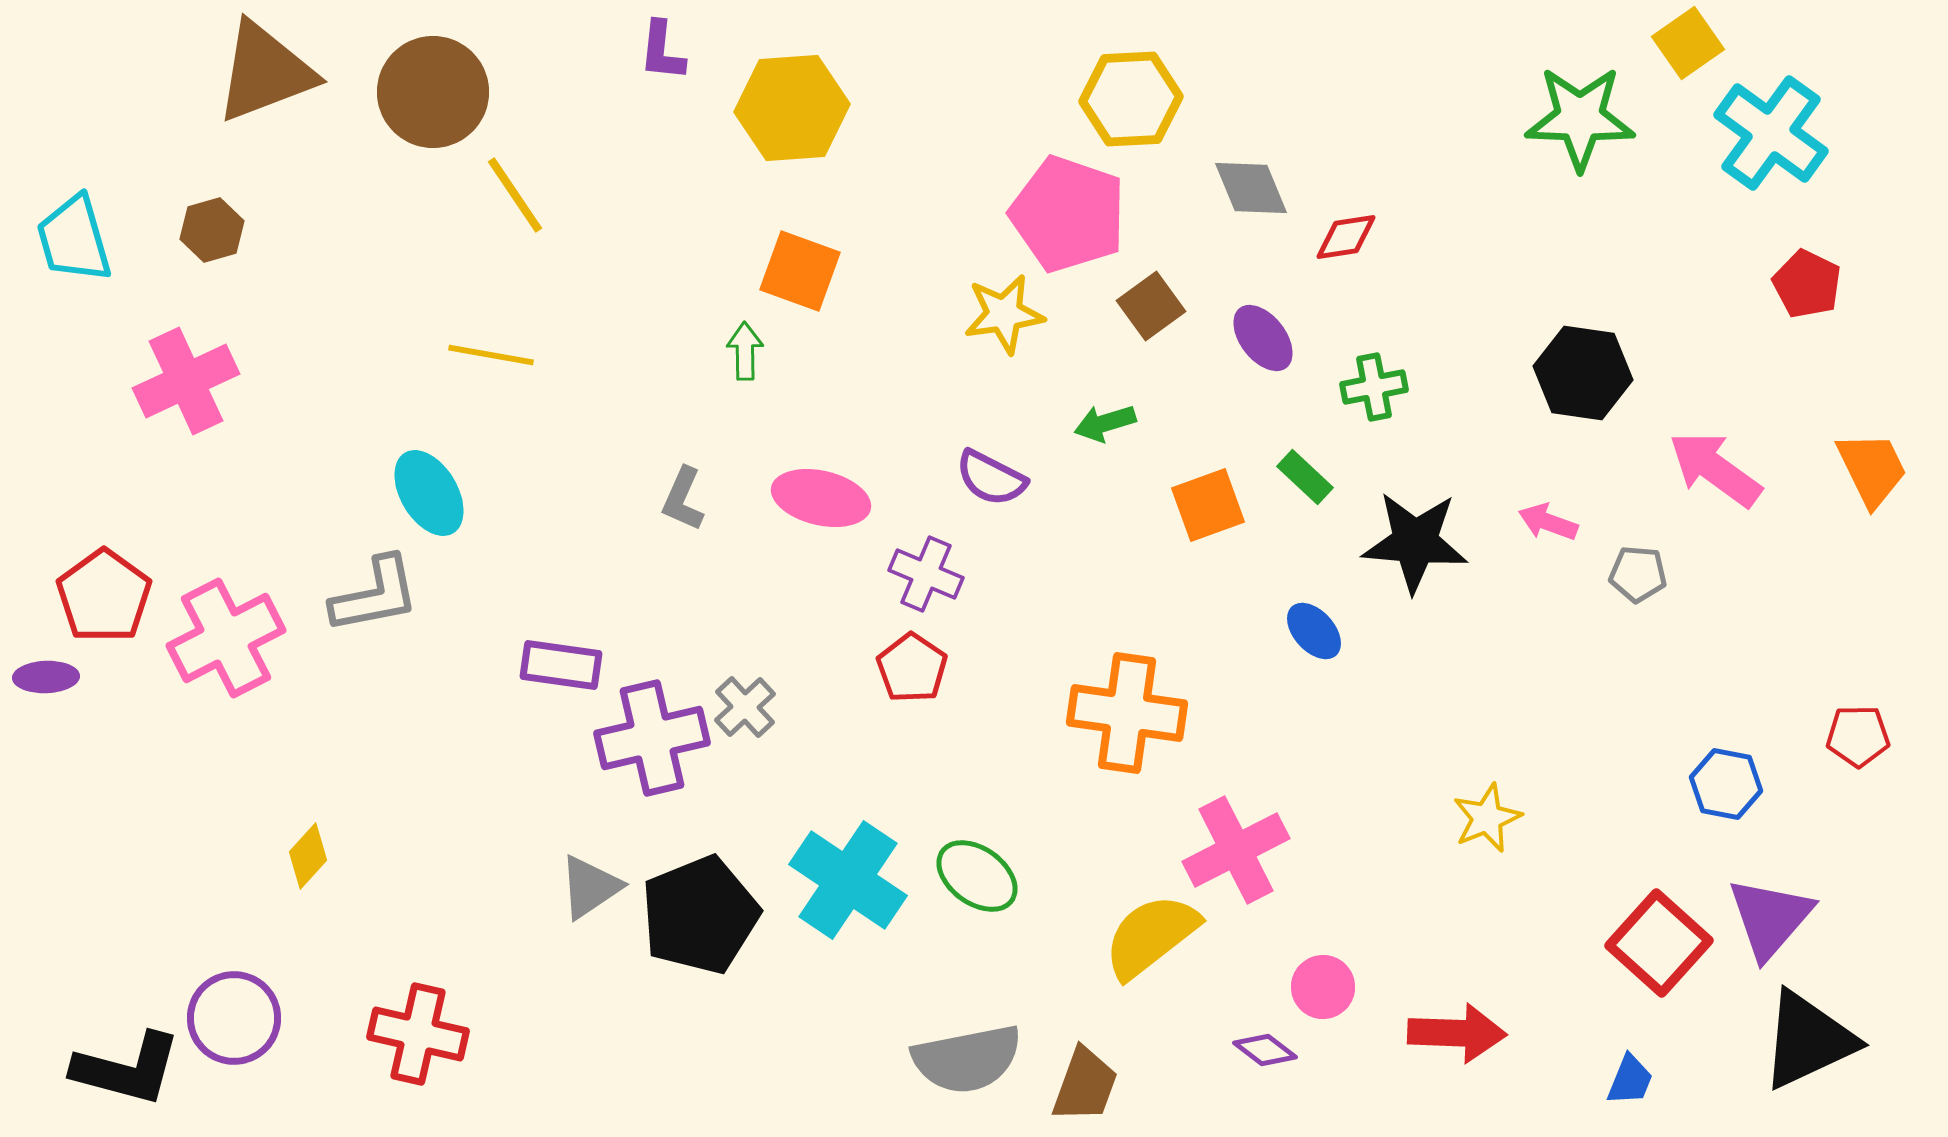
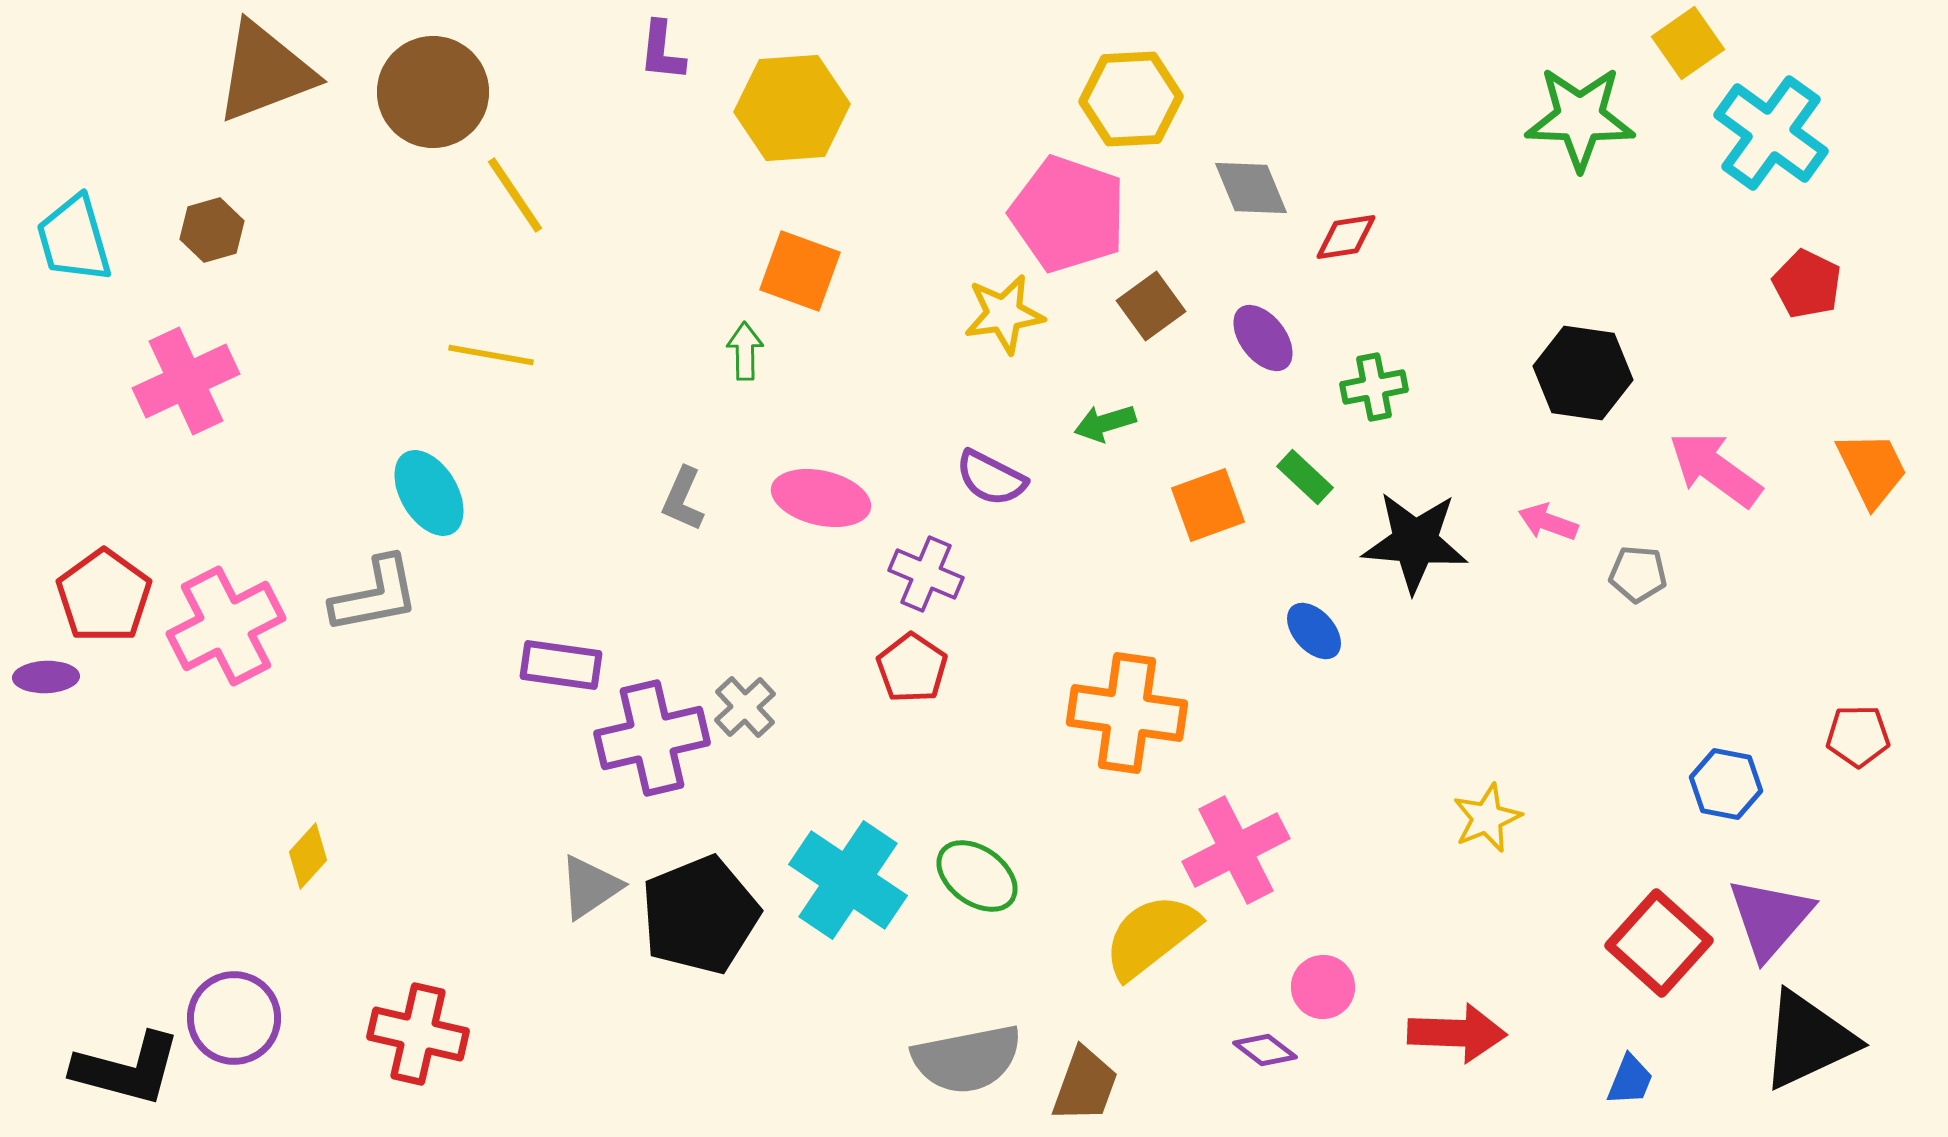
pink cross at (226, 638): moved 12 px up
